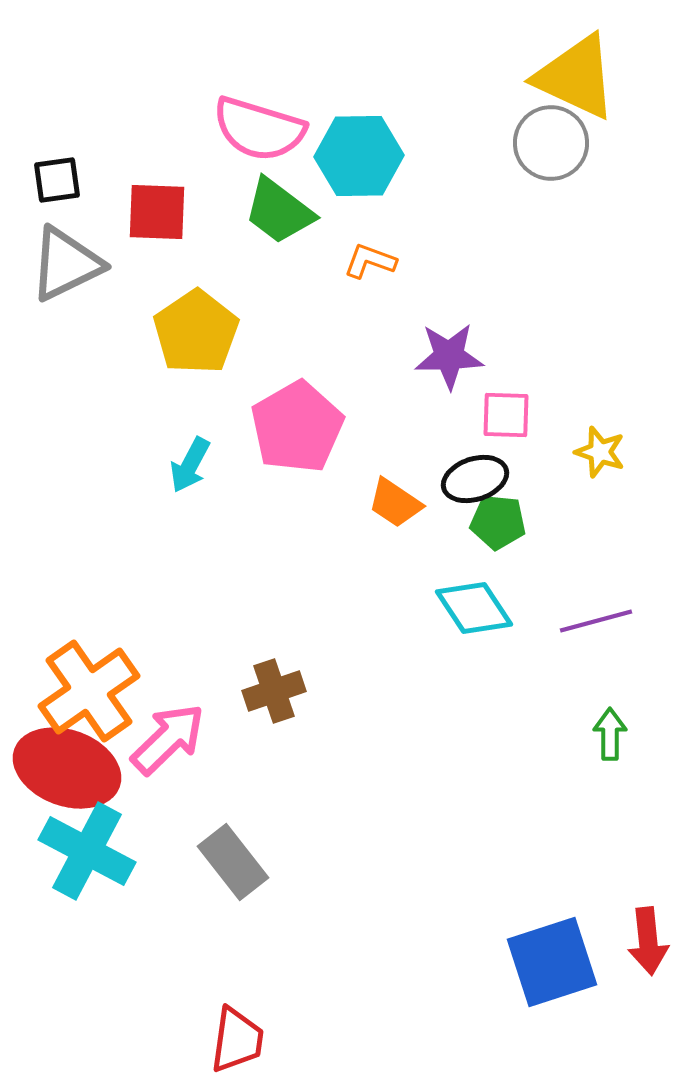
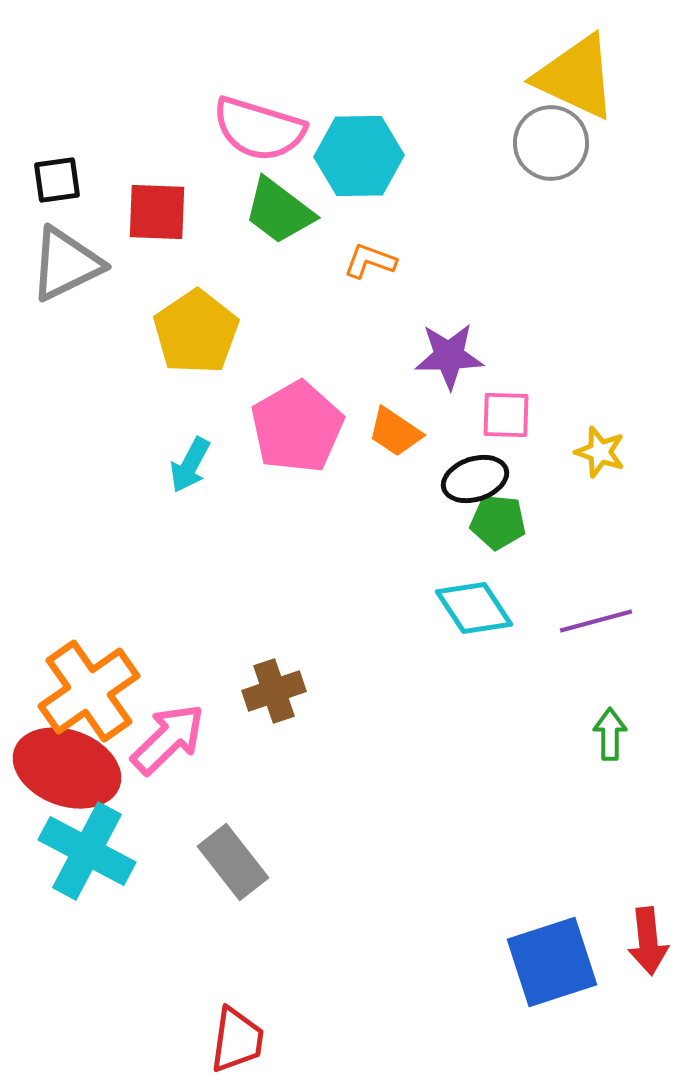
orange trapezoid: moved 71 px up
